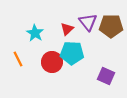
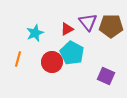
red triangle: rotated 16 degrees clockwise
cyan star: rotated 18 degrees clockwise
cyan pentagon: rotated 25 degrees clockwise
orange line: rotated 42 degrees clockwise
